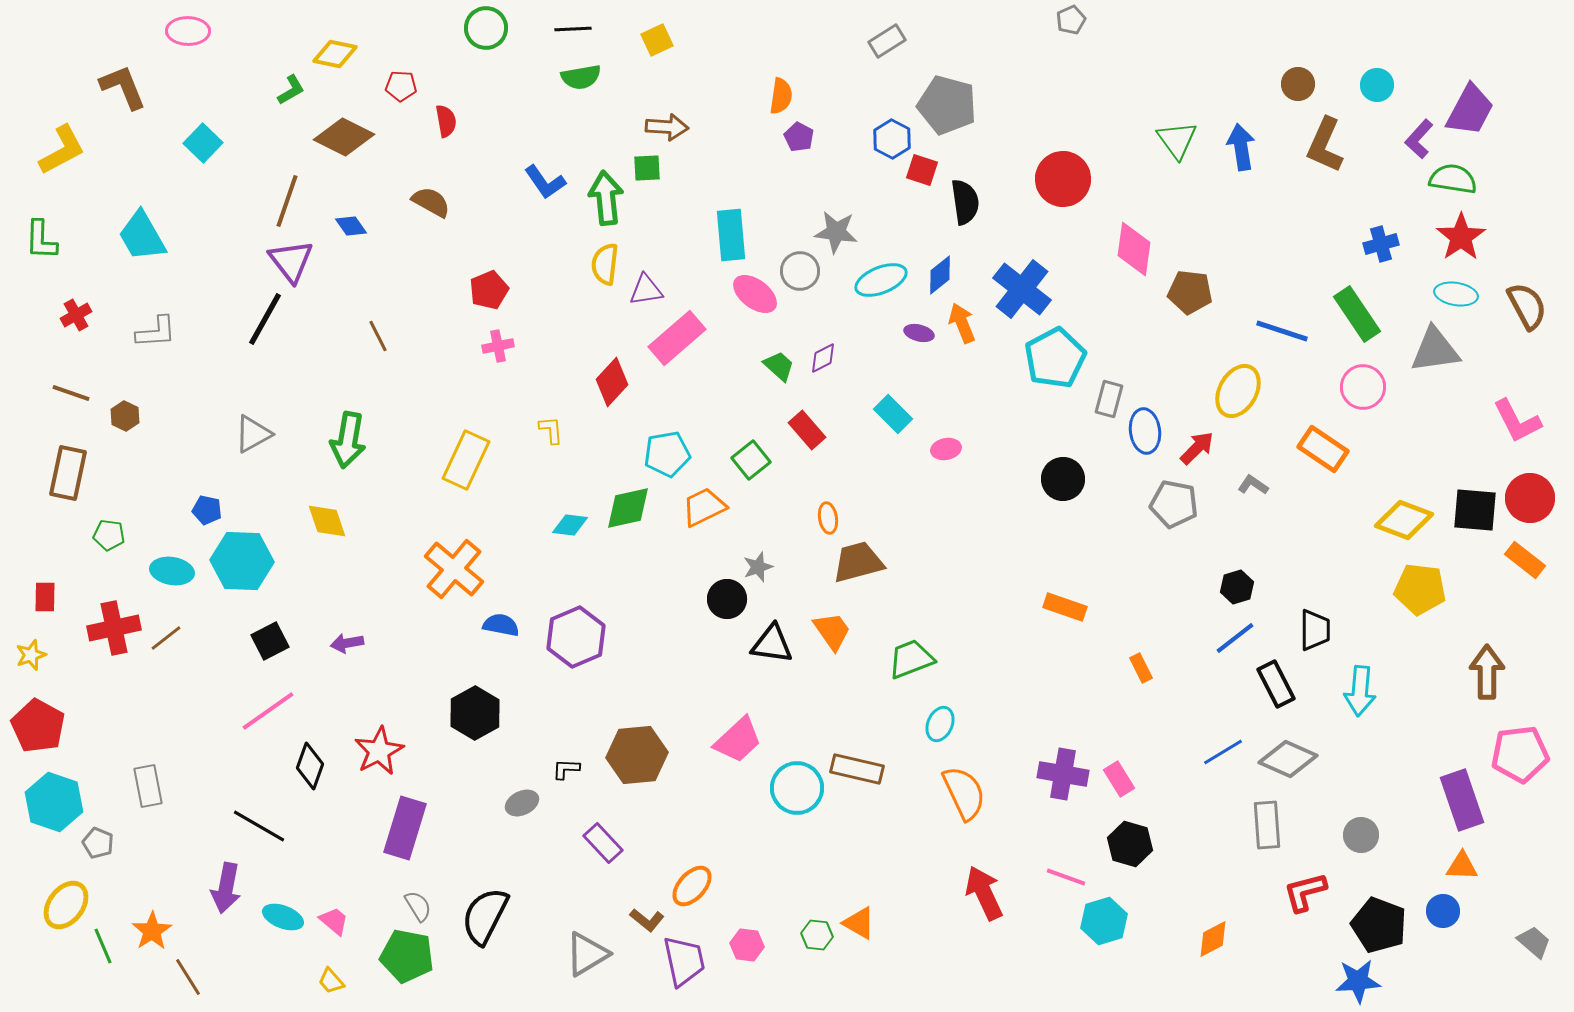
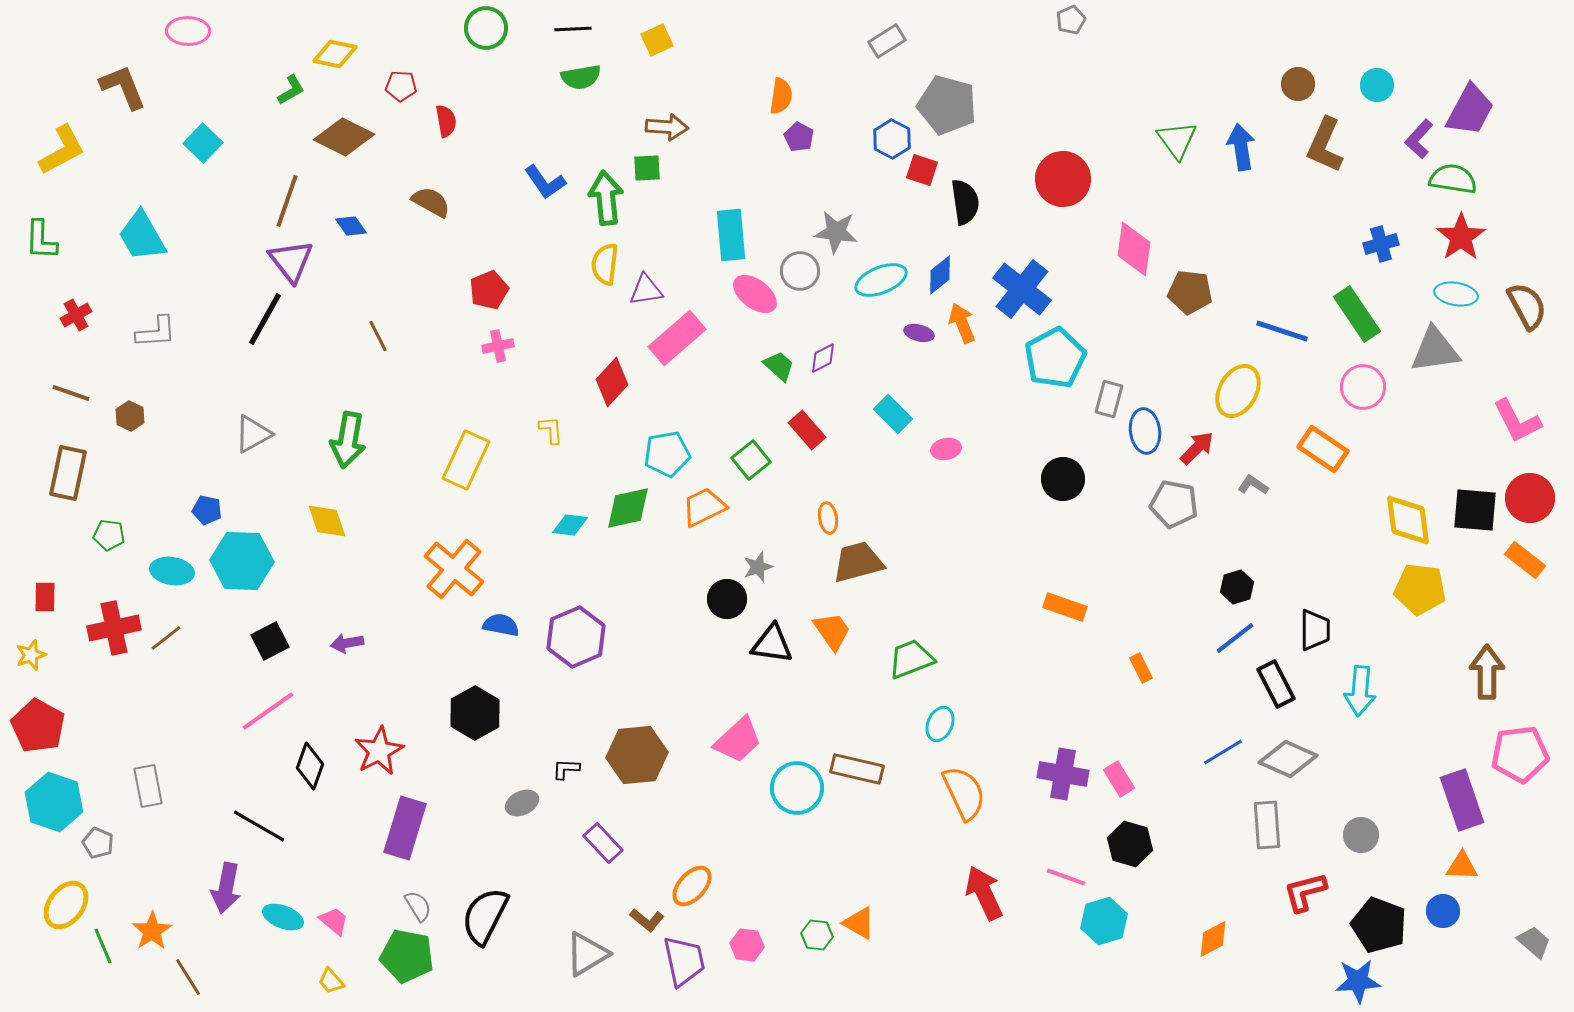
brown hexagon at (125, 416): moved 5 px right
yellow diamond at (1404, 520): moved 4 px right; rotated 62 degrees clockwise
